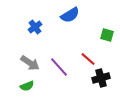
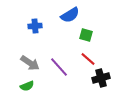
blue cross: moved 1 px up; rotated 32 degrees clockwise
green square: moved 21 px left
